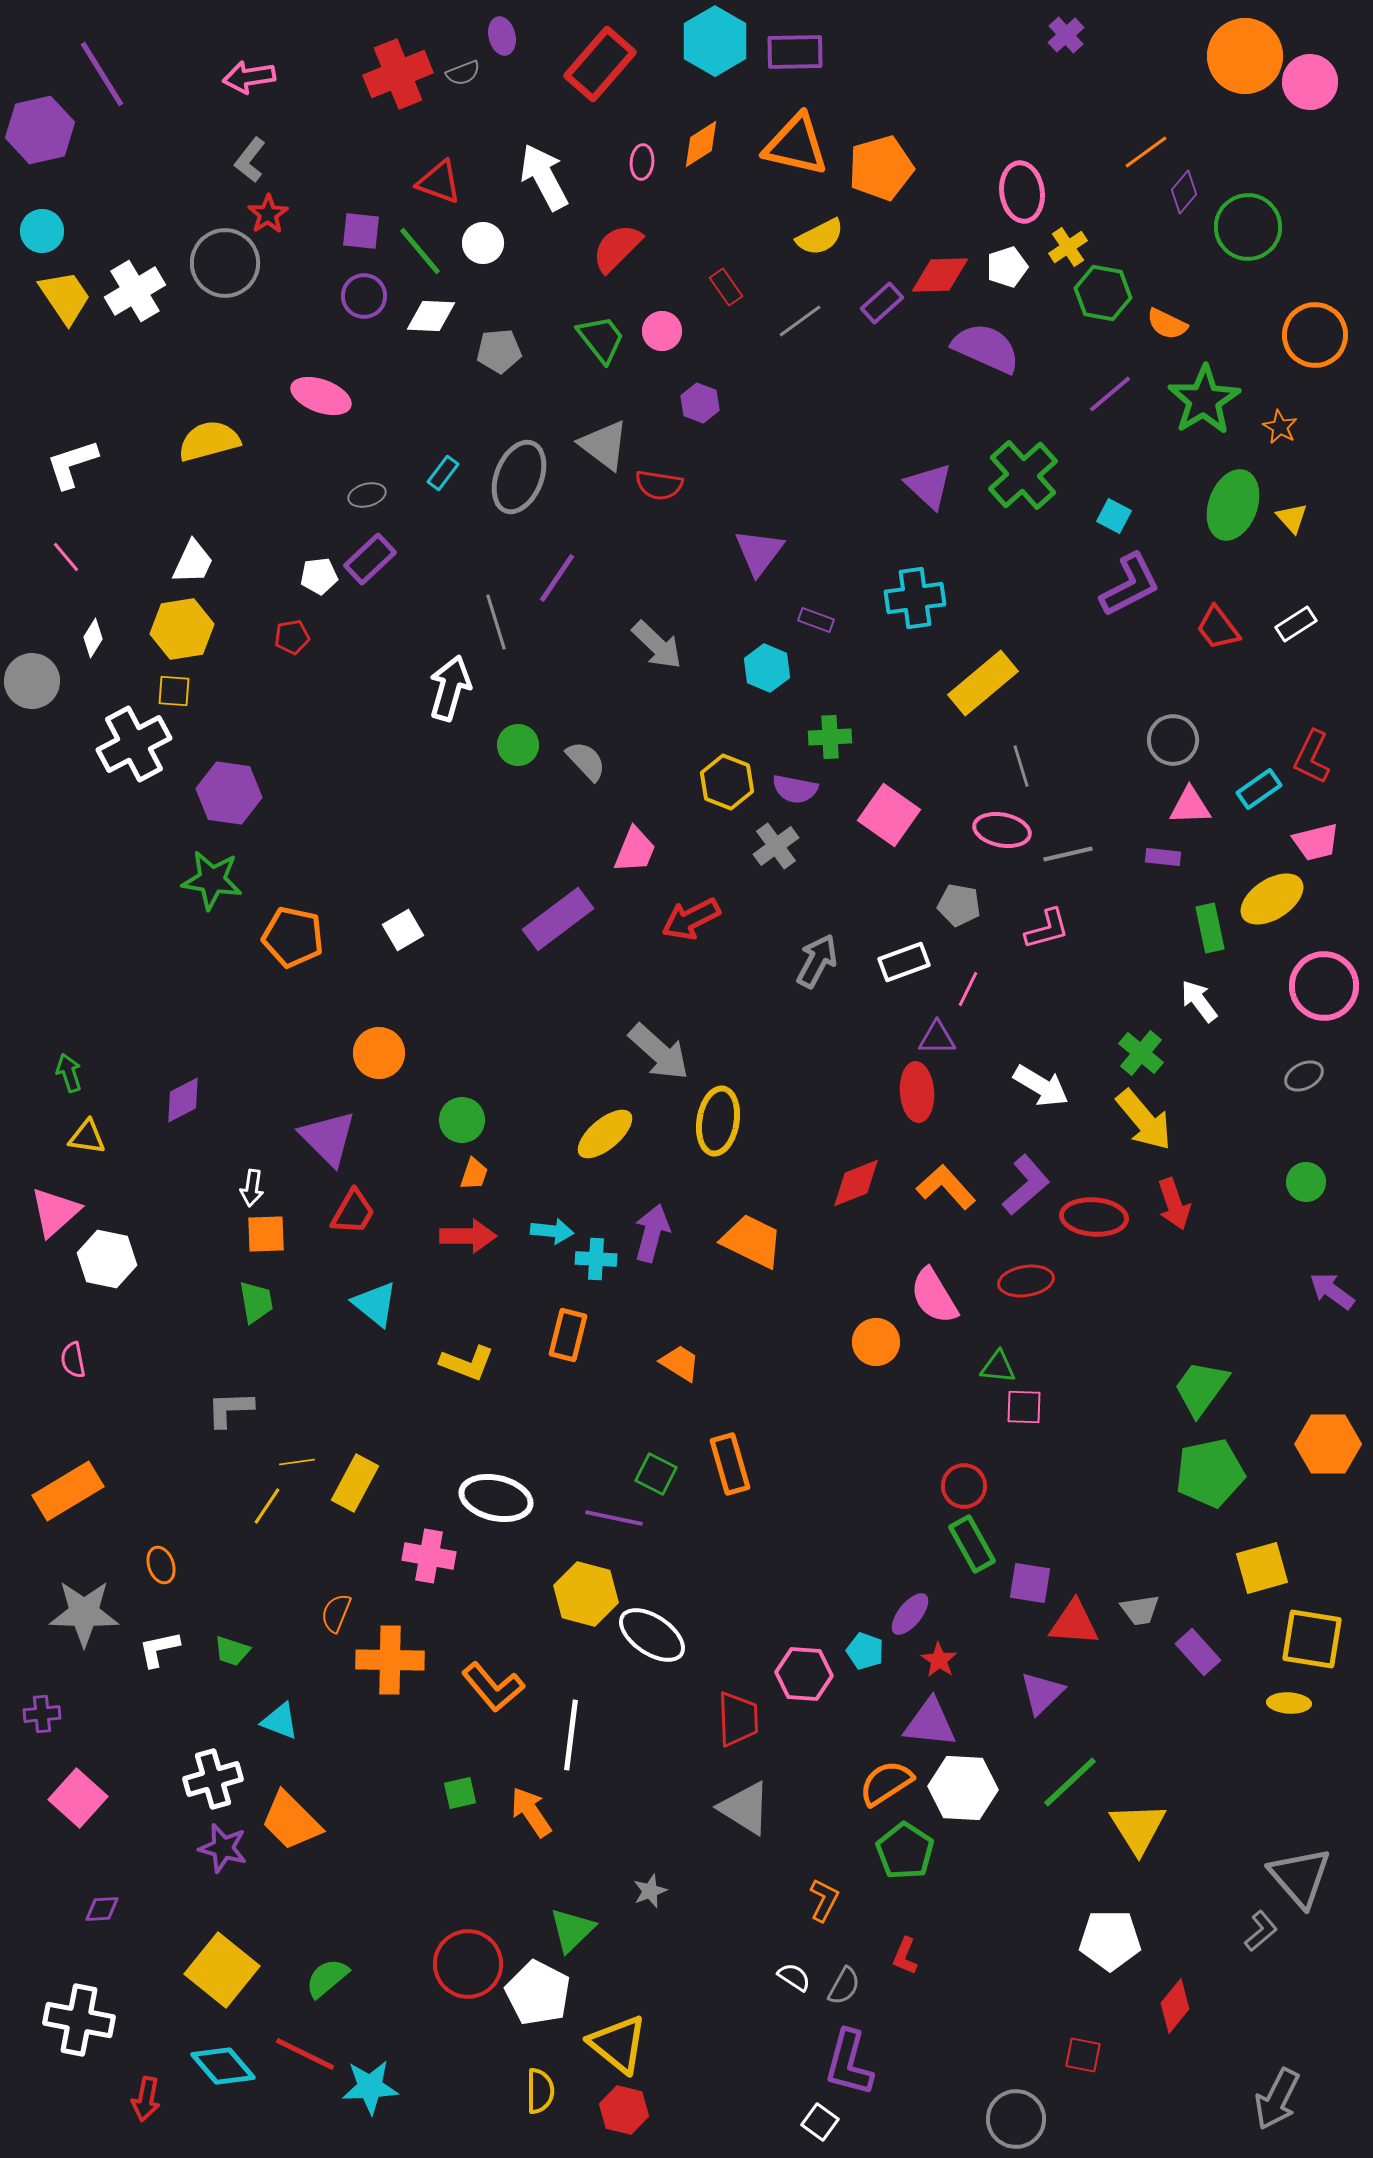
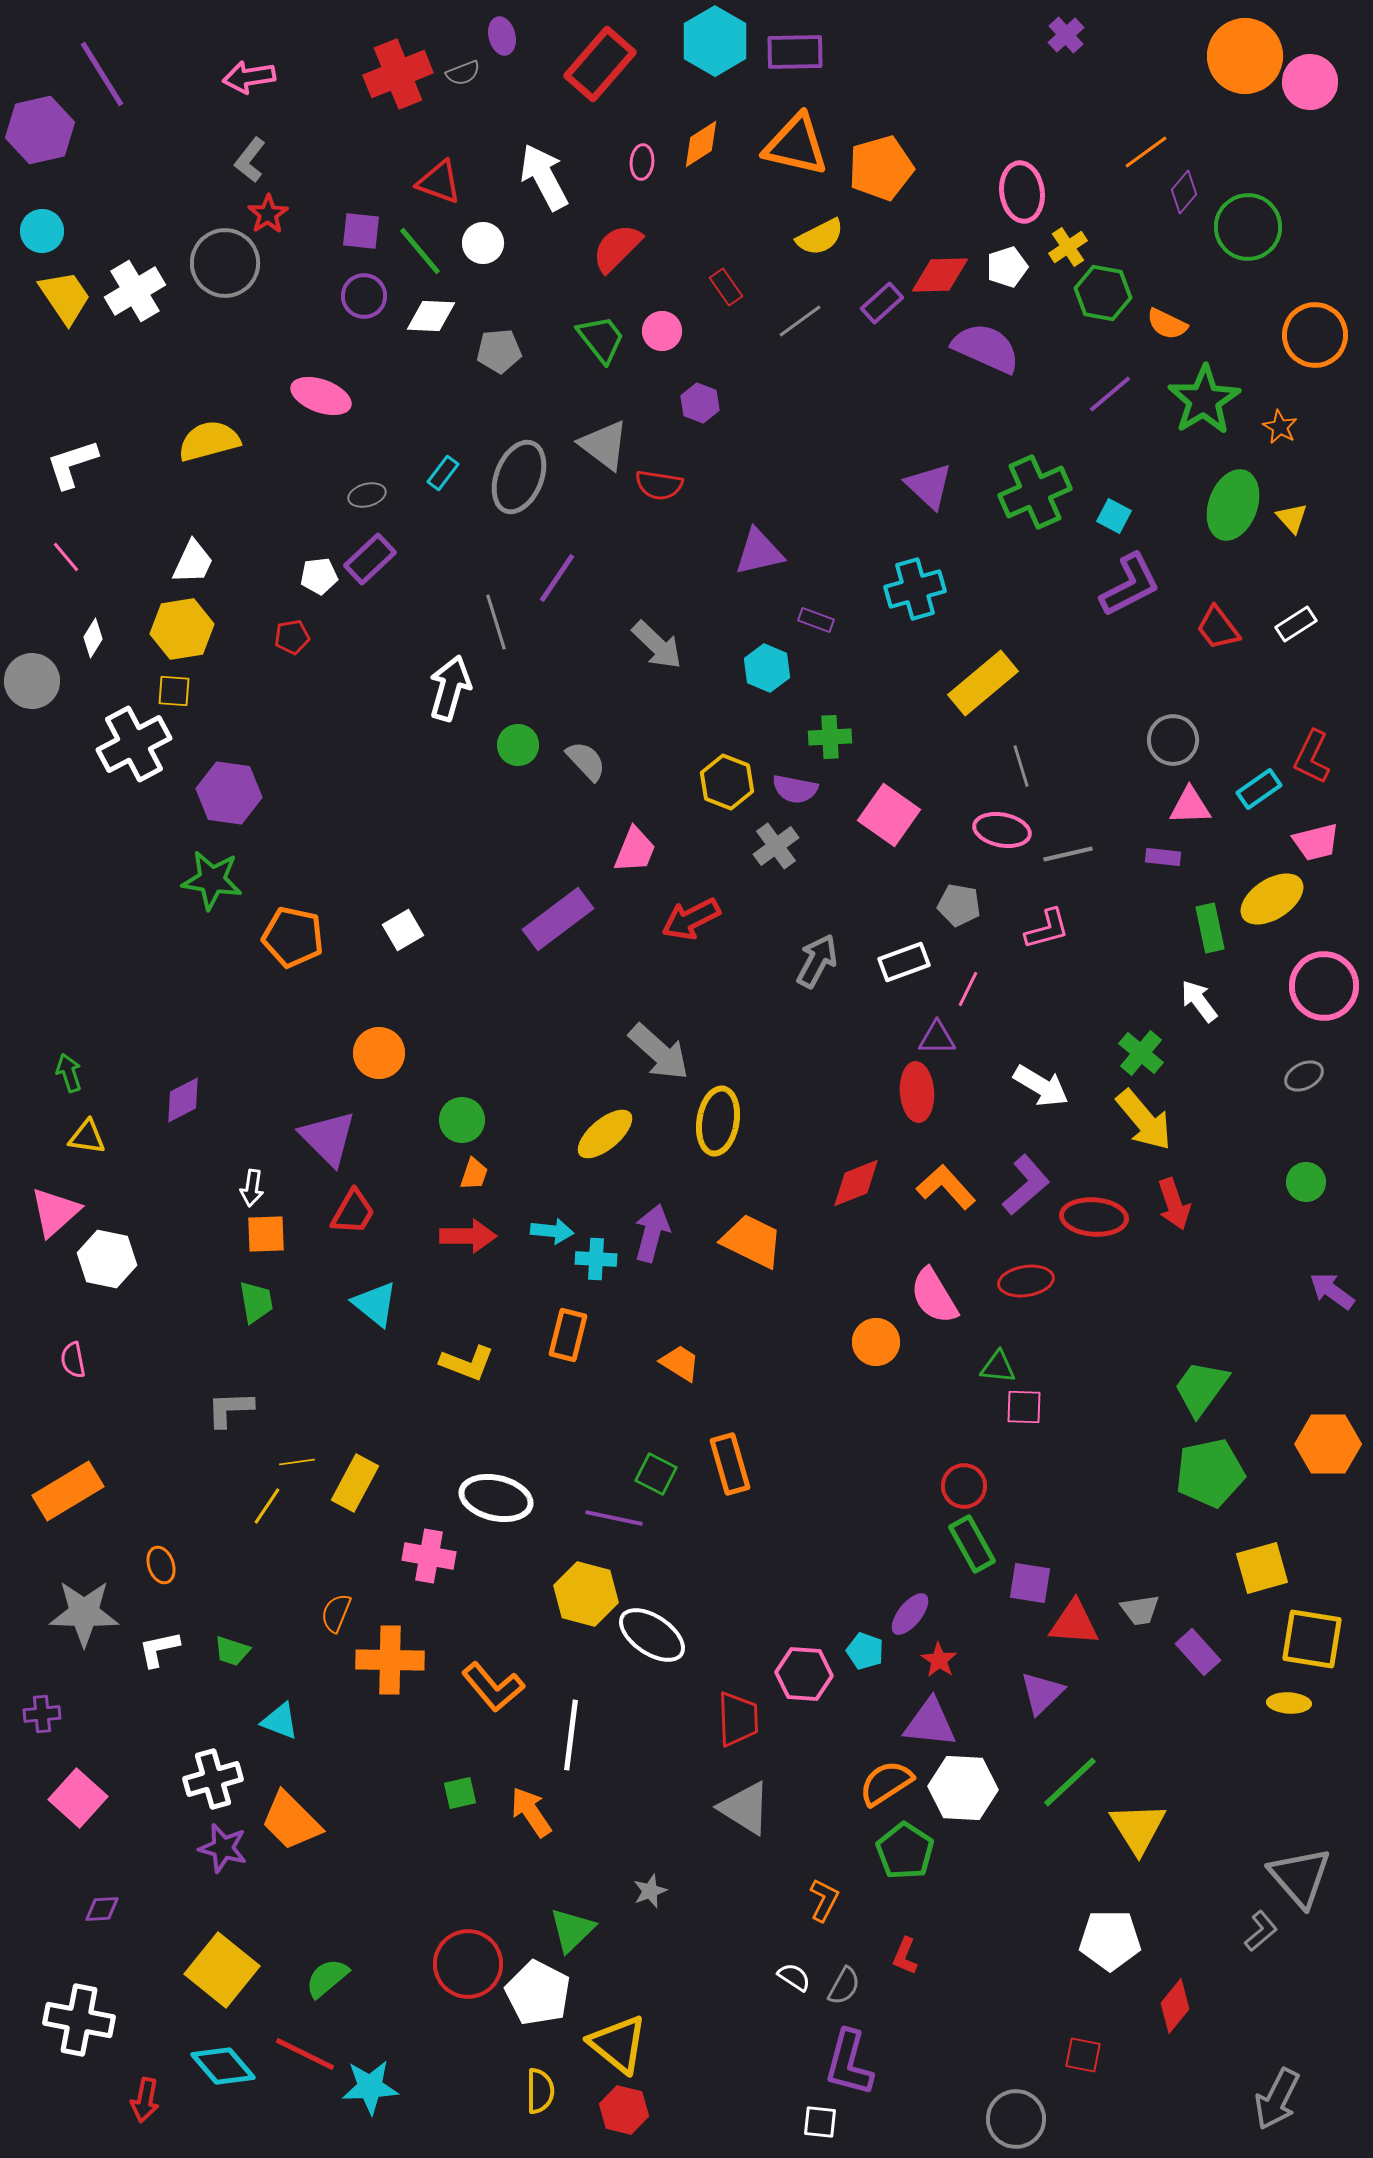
green cross at (1023, 475): moved 12 px right, 17 px down; rotated 18 degrees clockwise
purple triangle at (759, 552): rotated 40 degrees clockwise
cyan cross at (915, 598): moved 9 px up; rotated 8 degrees counterclockwise
red arrow at (146, 2099): moved 1 px left, 1 px down
white square at (820, 2122): rotated 30 degrees counterclockwise
